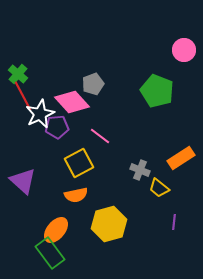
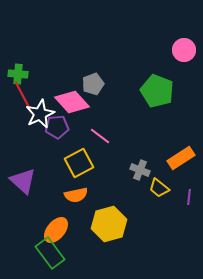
green cross: rotated 36 degrees counterclockwise
purple line: moved 15 px right, 25 px up
